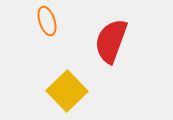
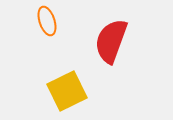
yellow square: rotated 18 degrees clockwise
